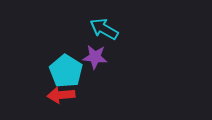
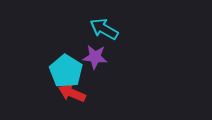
red arrow: moved 11 px right, 2 px up; rotated 28 degrees clockwise
